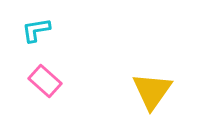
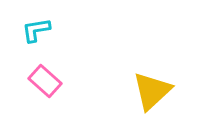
yellow triangle: rotated 12 degrees clockwise
